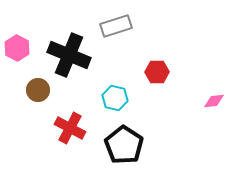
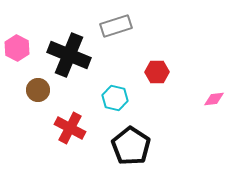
pink diamond: moved 2 px up
black pentagon: moved 7 px right, 1 px down
